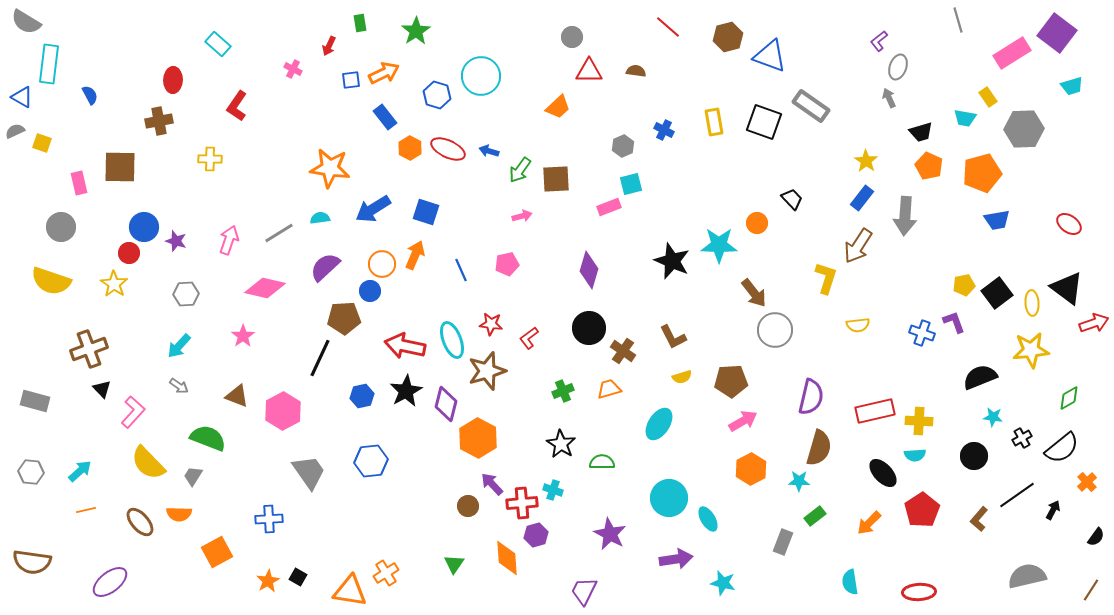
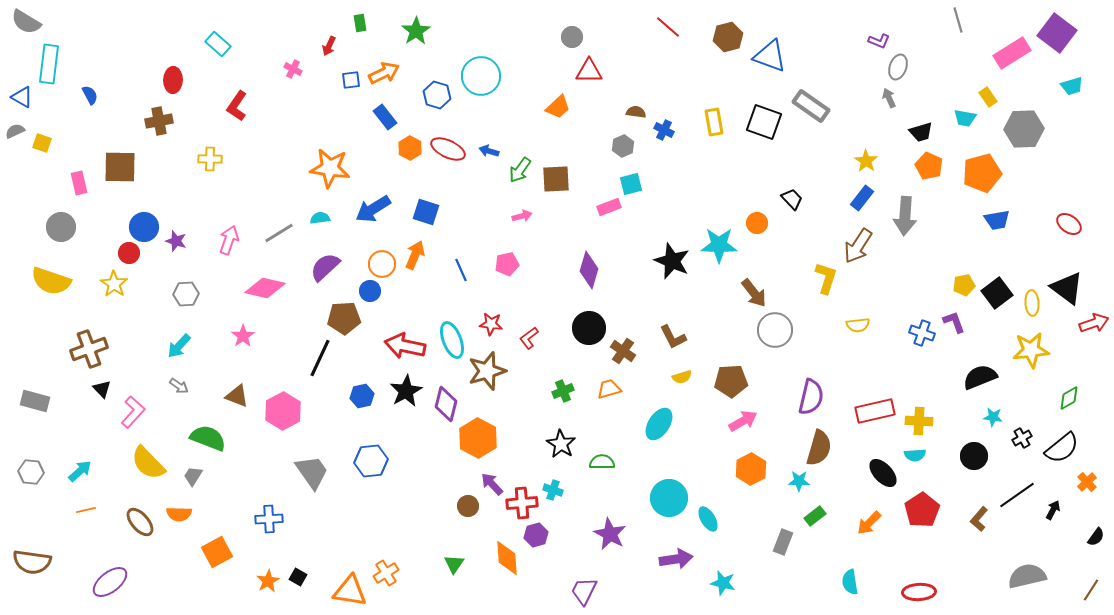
purple L-shape at (879, 41): rotated 120 degrees counterclockwise
brown semicircle at (636, 71): moved 41 px down
gray trapezoid at (309, 472): moved 3 px right
